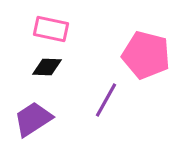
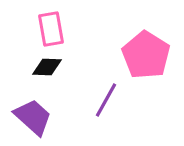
pink rectangle: rotated 68 degrees clockwise
pink pentagon: rotated 18 degrees clockwise
purple trapezoid: moved 2 px up; rotated 75 degrees clockwise
